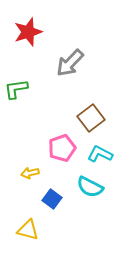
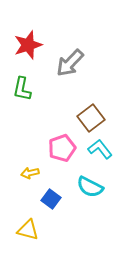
red star: moved 13 px down
green L-shape: moved 6 px right; rotated 70 degrees counterclockwise
cyan L-shape: moved 5 px up; rotated 25 degrees clockwise
blue square: moved 1 px left
